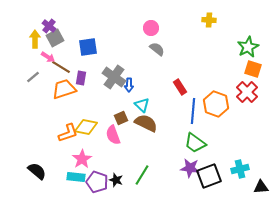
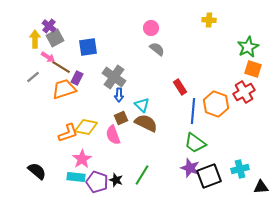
purple rectangle: moved 4 px left; rotated 16 degrees clockwise
blue arrow: moved 10 px left, 10 px down
red cross: moved 3 px left; rotated 15 degrees clockwise
purple star: rotated 12 degrees clockwise
